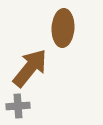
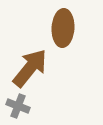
gray cross: rotated 25 degrees clockwise
